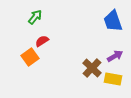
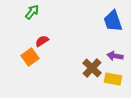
green arrow: moved 3 px left, 5 px up
purple arrow: rotated 140 degrees counterclockwise
